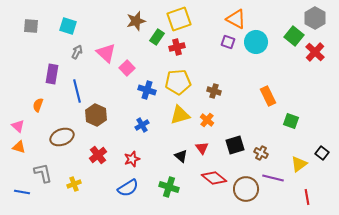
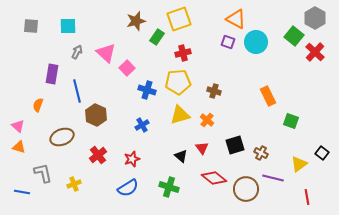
cyan square at (68, 26): rotated 18 degrees counterclockwise
red cross at (177, 47): moved 6 px right, 6 px down
